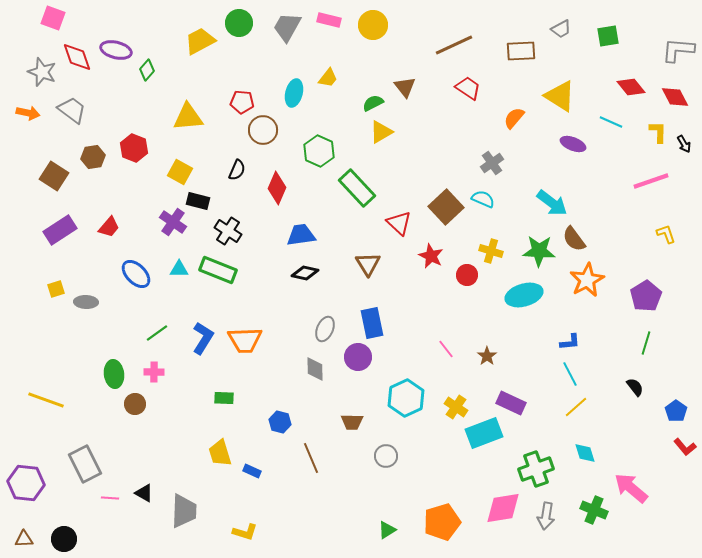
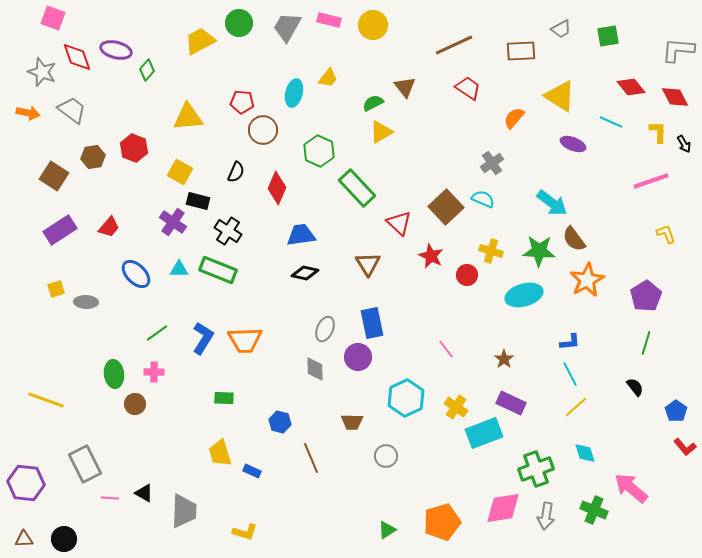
black semicircle at (237, 170): moved 1 px left, 2 px down
brown star at (487, 356): moved 17 px right, 3 px down
